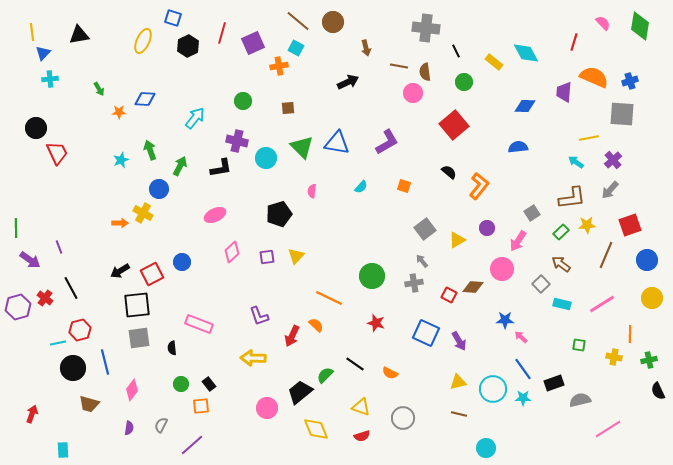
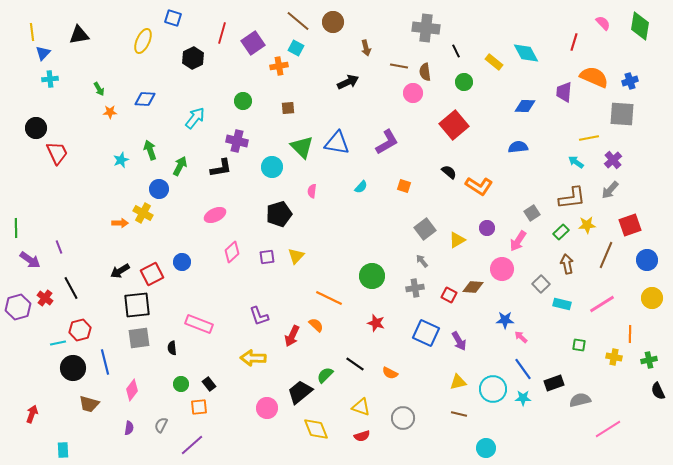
purple square at (253, 43): rotated 10 degrees counterclockwise
black hexagon at (188, 46): moved 5 px right, 12 px down
orange star at (119, 112): moved 9 px left
cyan circle at (266, 158): moved 6 px right, 9 px down
orange L-shape at (479, 186): rotated 84 degrees clockwise
brown arrow at (561, 264): moved 6 px right; rotated 42 degrees clockwise
gray cross at (414, 283): moved 1 px right, 5 px down
orange square at (201, 406): moved 2 px left, 1 px down
